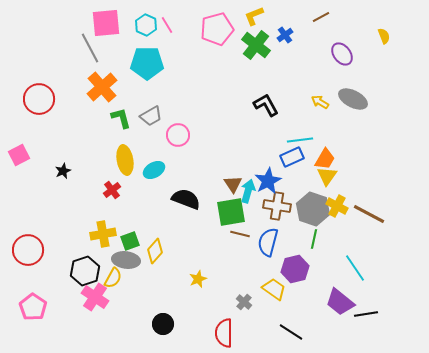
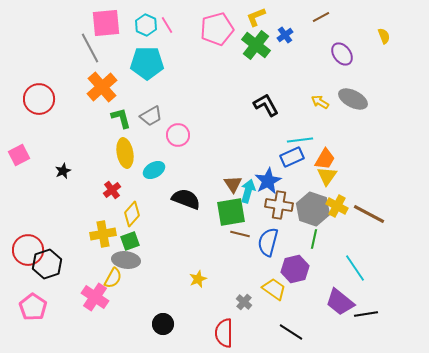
yellow L-shape at (254, 16): moved 2 px right, 1 px down
yellow ellipse at (125, 160): moved 7 px up
brown cross at (277, 206): moved 2 px right, 1 px up
yellow diamond at (155, 251): moved 23 px left, 37 px up
black hexagon at (85, 271): moved 38 px left, 7 px up
